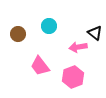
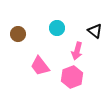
cyan circle: moved 8 px right, 2 px down
black triangle: moved 2 px up
pink arrow: moved 1 px left, 4 px down; rotated 66 degrees counterclockwise
pink hexagon: moved 1 px left
